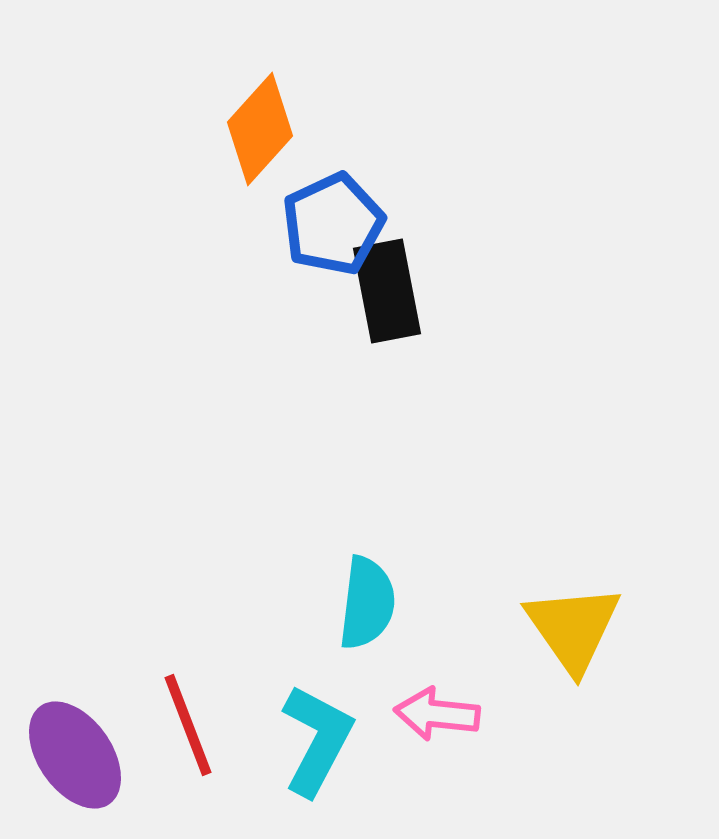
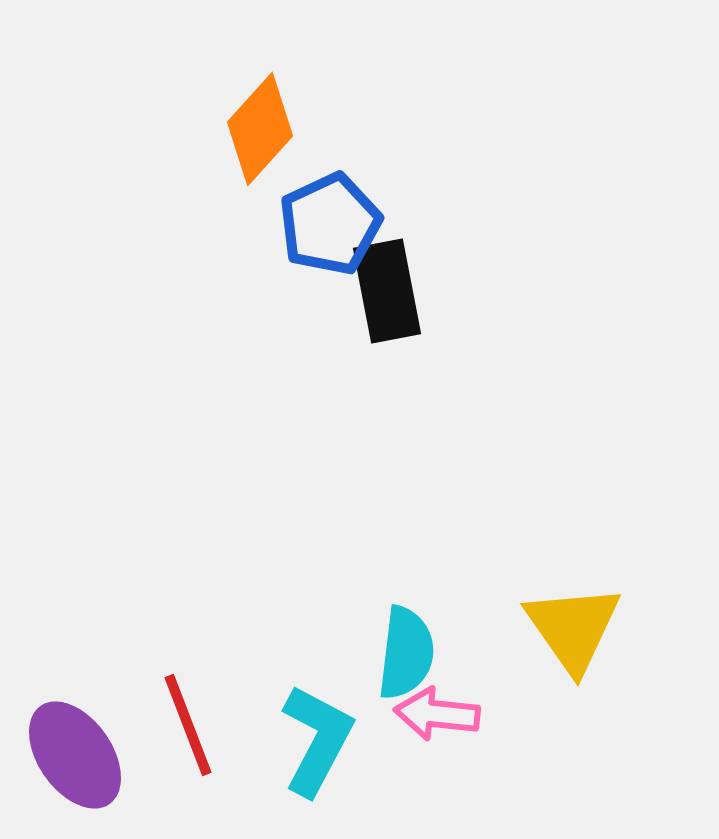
blue pentagon: moved 3 px left
cyan semicircle: moved 39 px right, 50 px down
